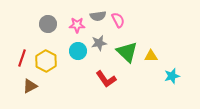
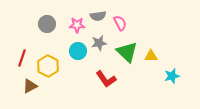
pink semicircle: moved 2 px right, 3 px down
gray circle: moved 1 px left
yellow hexagon: moved 2 px right, 5 px down
